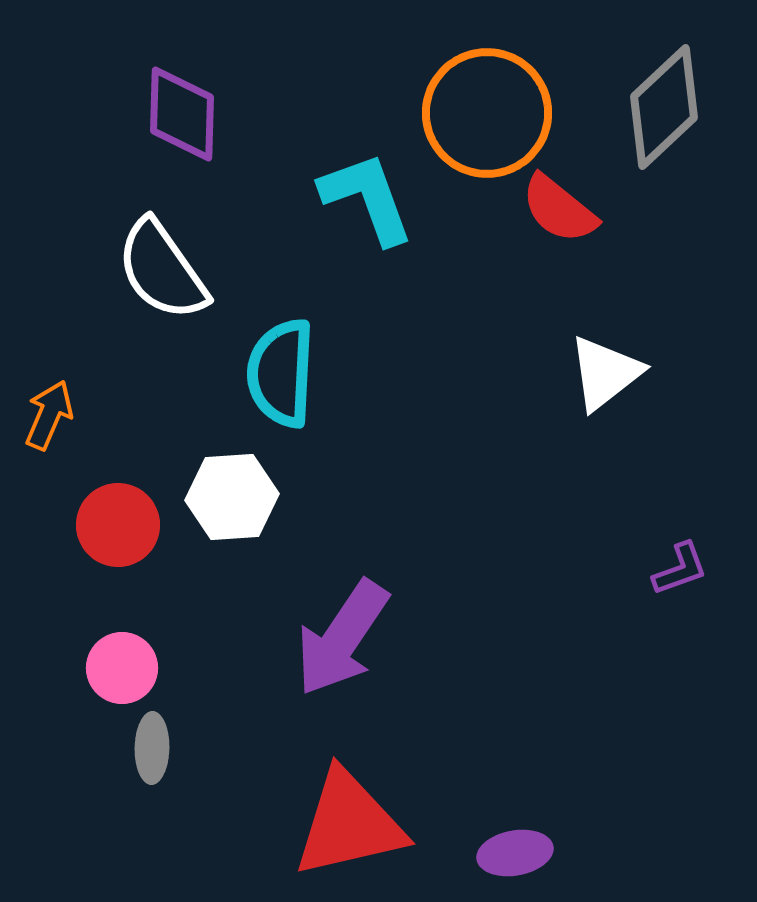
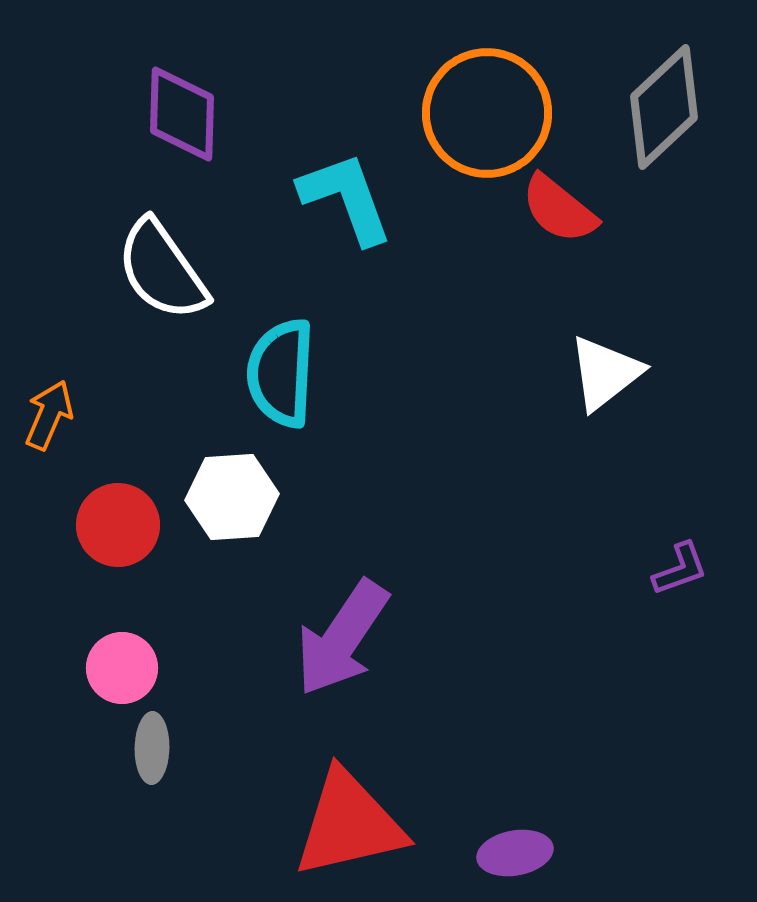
cyan L-shape: moved 21 px left
